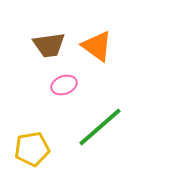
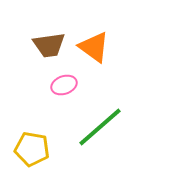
orange triangle: moved 3 px left, 1 px down
yellow pentagon: rotated 20 degrees clockwise
